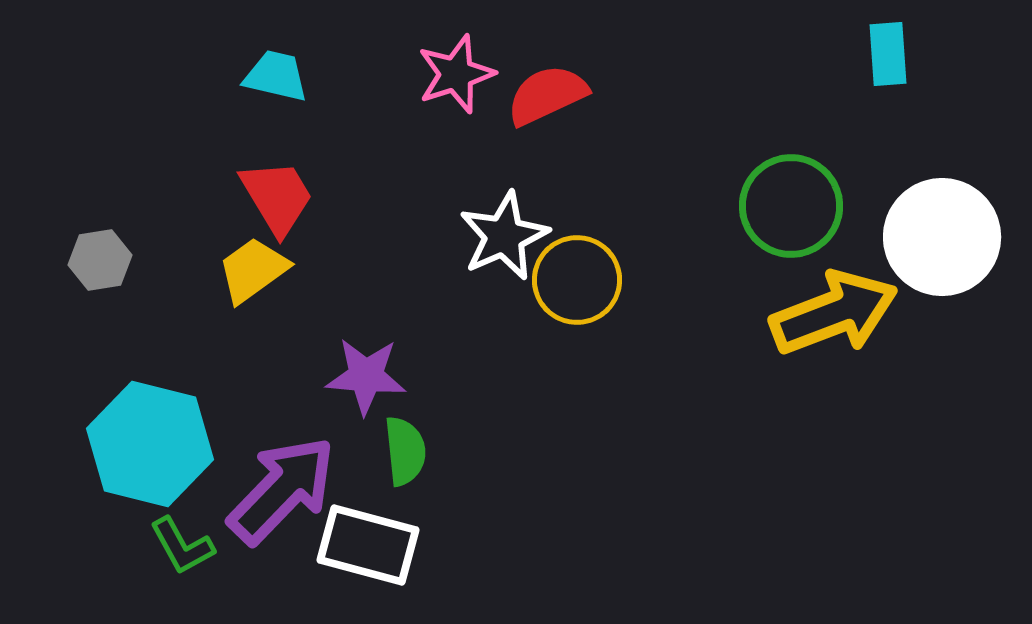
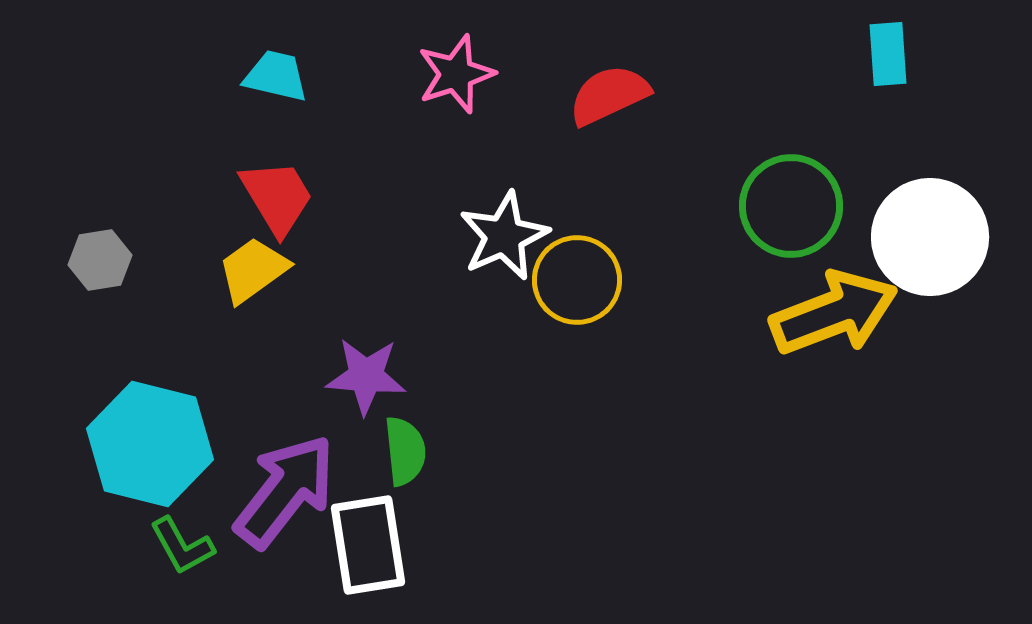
red semicircle: moved 62 px right
white circle: moved 12 px left
purple arrow: moved 3 px right, 1 px down; rotated 6 degrees counterclockwise
white rectangle: rotated 66 degrees clockwise
